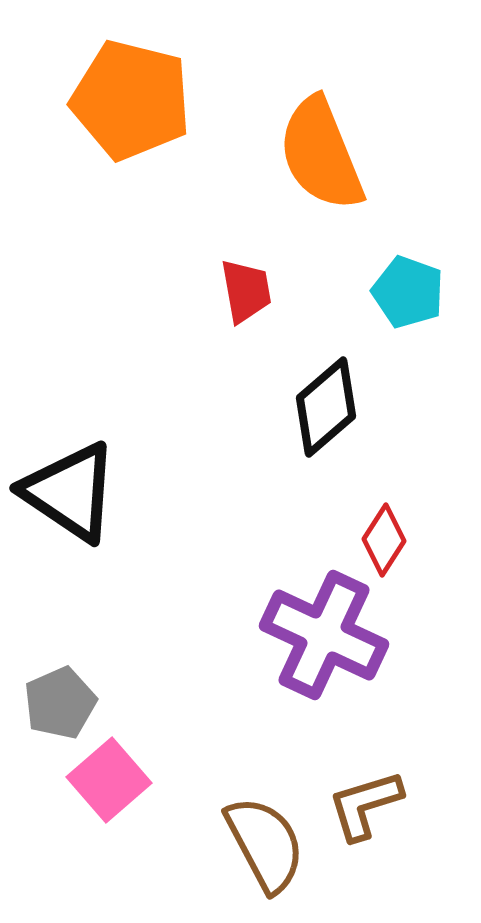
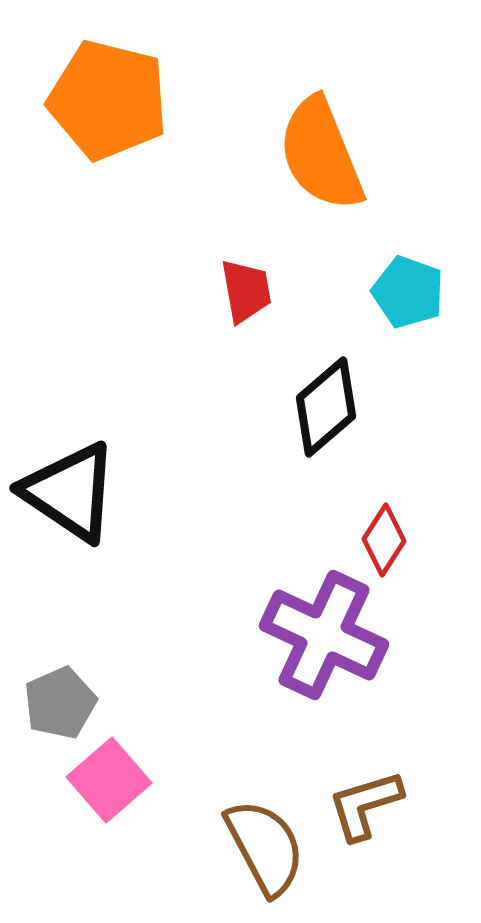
orange pentagon: moved 23 px left
brown semicircle: moved 3 px down
